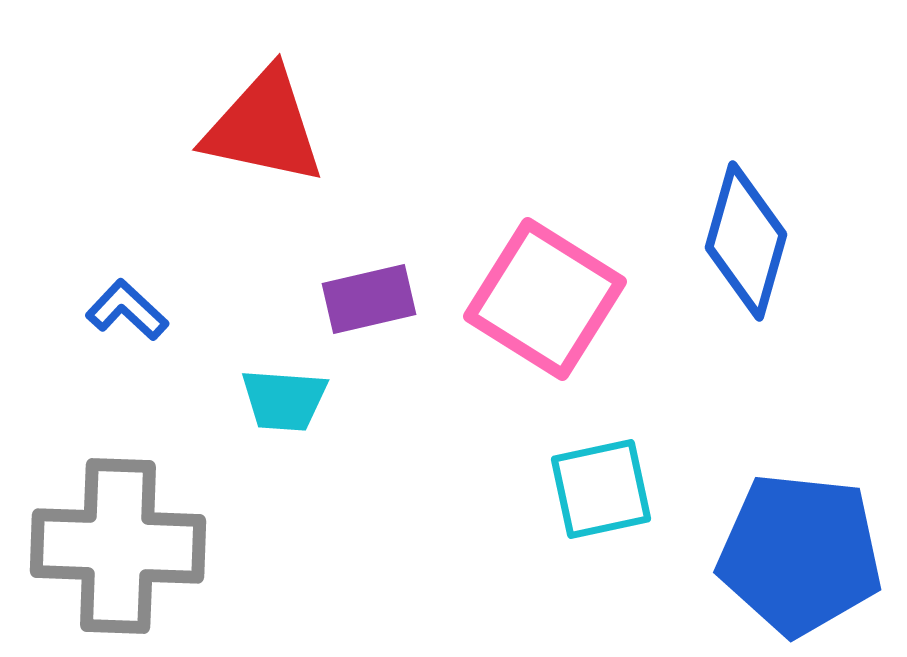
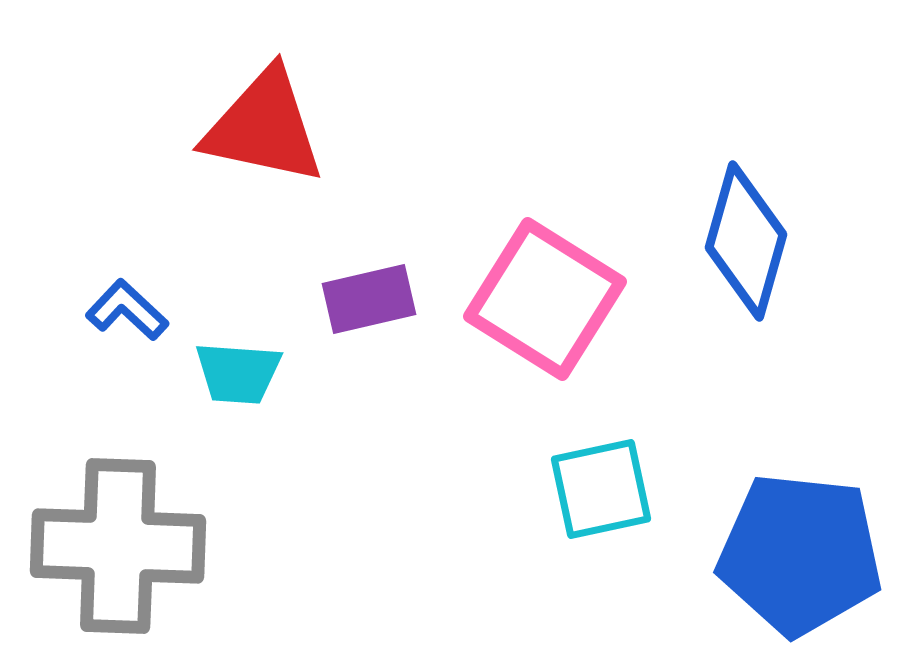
cyan trapezoid: moved 46 px left, 27 px up
